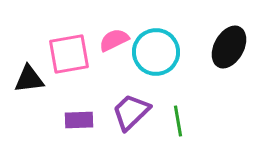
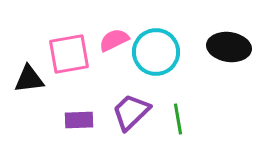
black ellipse: rotated 69 degrees clockwise
green line: moved 2 px up
